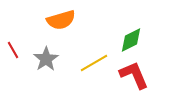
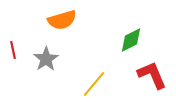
orange semicircle: moved 1 px right
red line: rotated 18 degrees clockwise
yellow line: moved 21 px down; rotated 20 degrees counterclockwise
red L-shape: moved 18 px right
